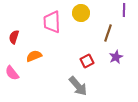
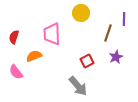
purple line: moved 9 px down
pink trapezoid: moved 12 px down
pink semicircle: moved 4 px right, 1 px up
